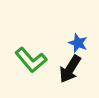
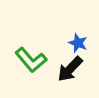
black arrow: rotated 12 degrees clockwise
